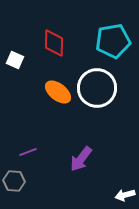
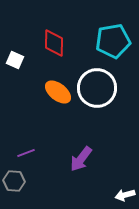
purple line: moved 2 px left, 1 px down
